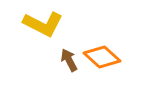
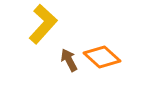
yellow L-shape: rotated 75 degrees counterclockwise
